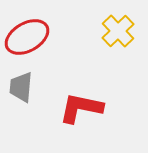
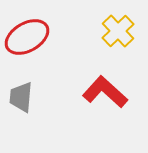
gray trapezoid: moved 10 px down
red L-shape: moved 24 px right, 16 px up; rotated 30 degrees clockwise
